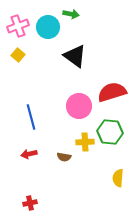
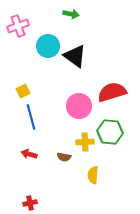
cyan circle: moved 19 px down
yellow square: moved 5 px right, 36 px down; rotated 24 degrees clockwise
red arrow: rotated 28 degrees clockwise
yellow semicircle: moved 25 px left, 3 px up
